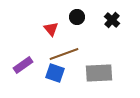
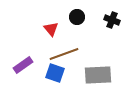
black cross: rotated 21 degrees counterclockwise
gray rectangle: moved 1 px left, 2 px down
